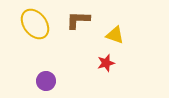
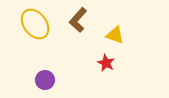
brown L-shape: rotated 50 degrees counterclockwise
red star: rotated 30 degrees counterclockwise
purple circle: moved 1 px left, 1 px up
